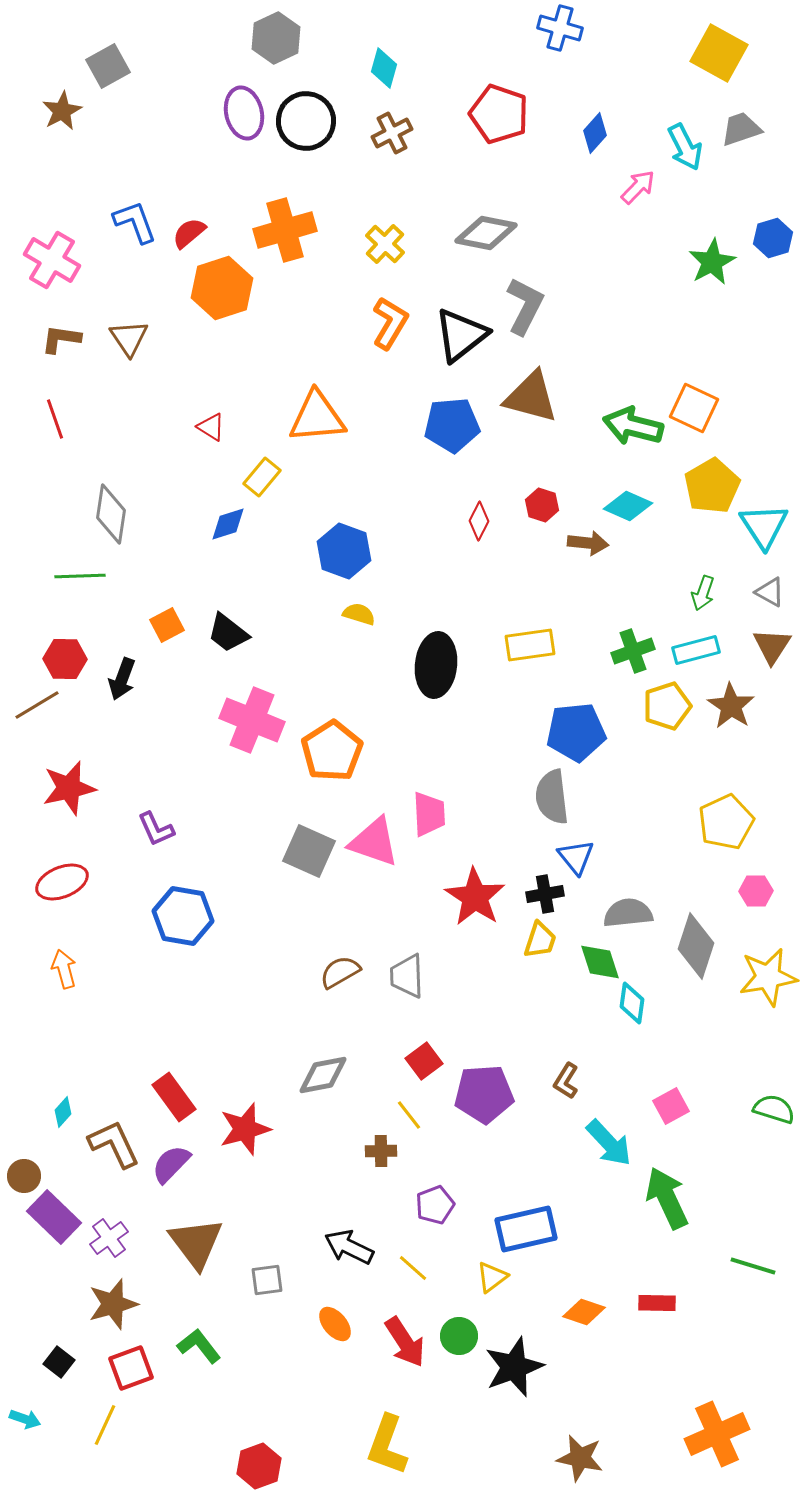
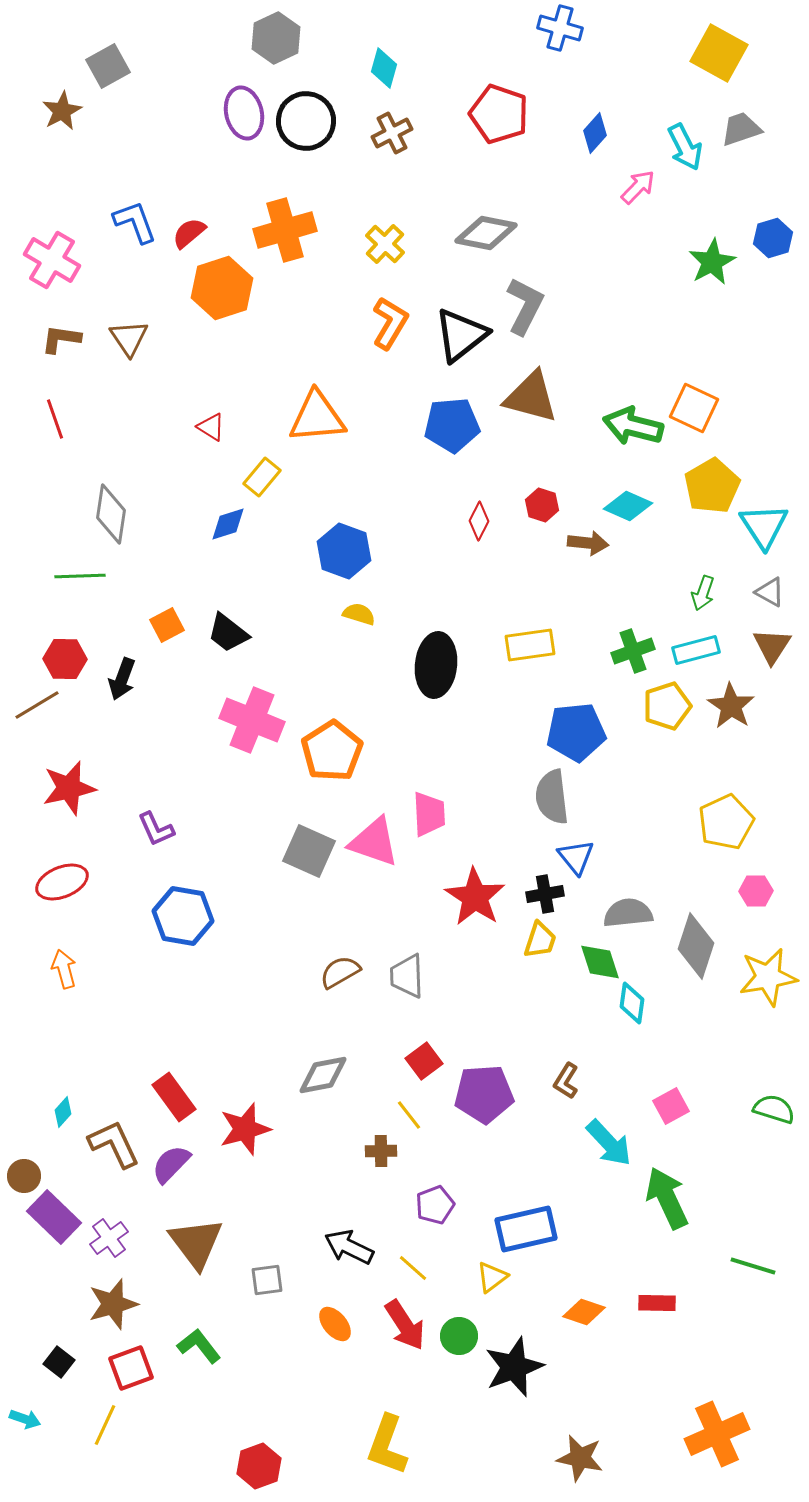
red arrow at (405, 1342): moved 17 px up
